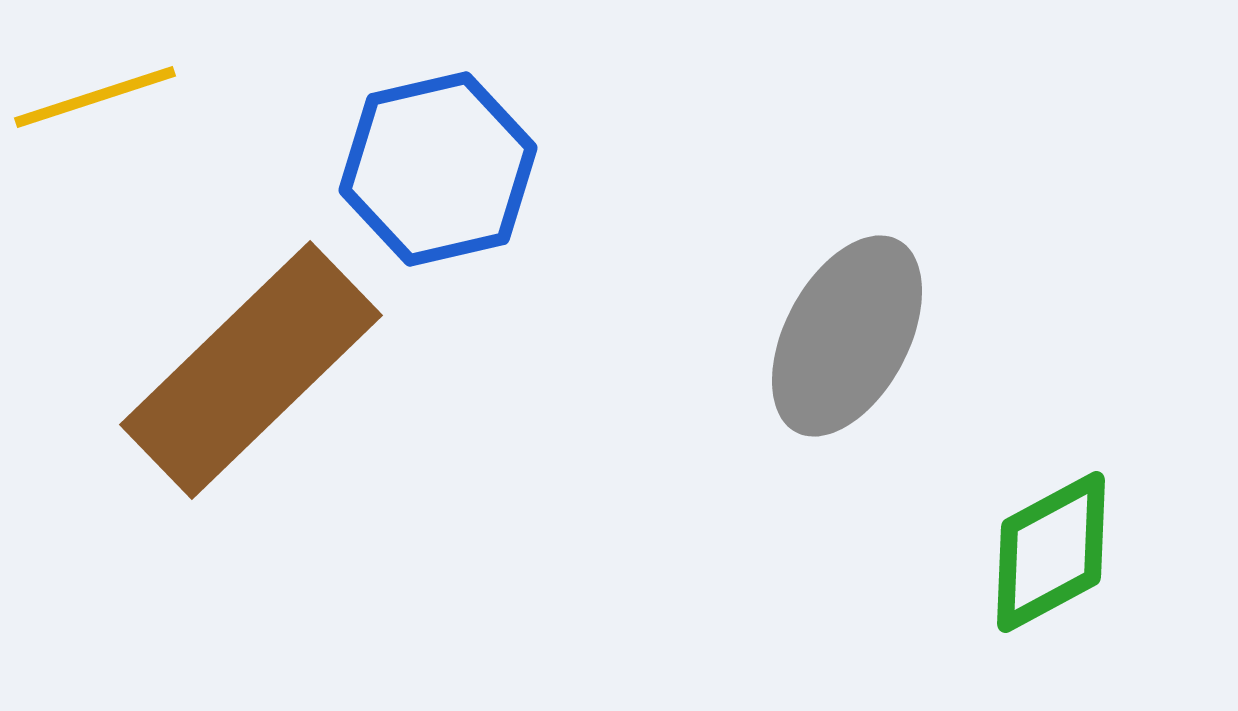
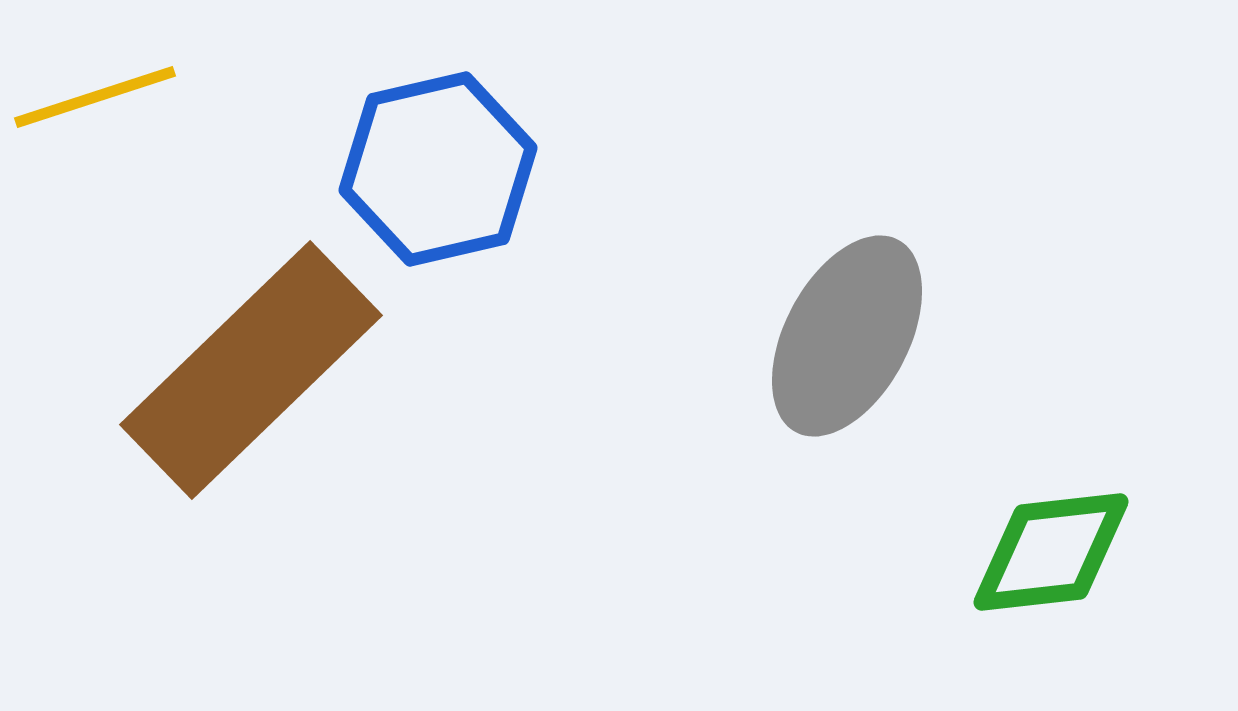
green diamond: rotated 22 degrees clockwise
